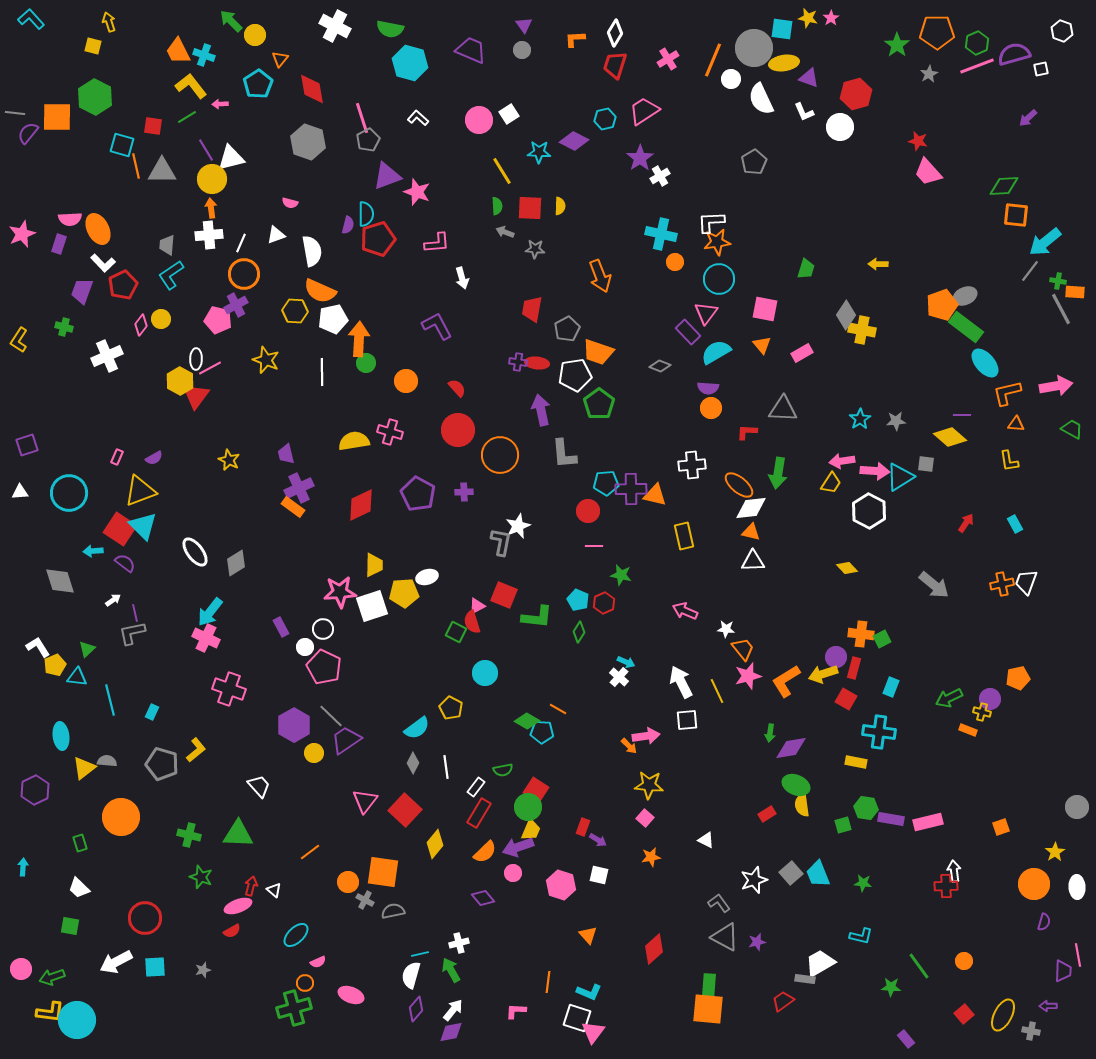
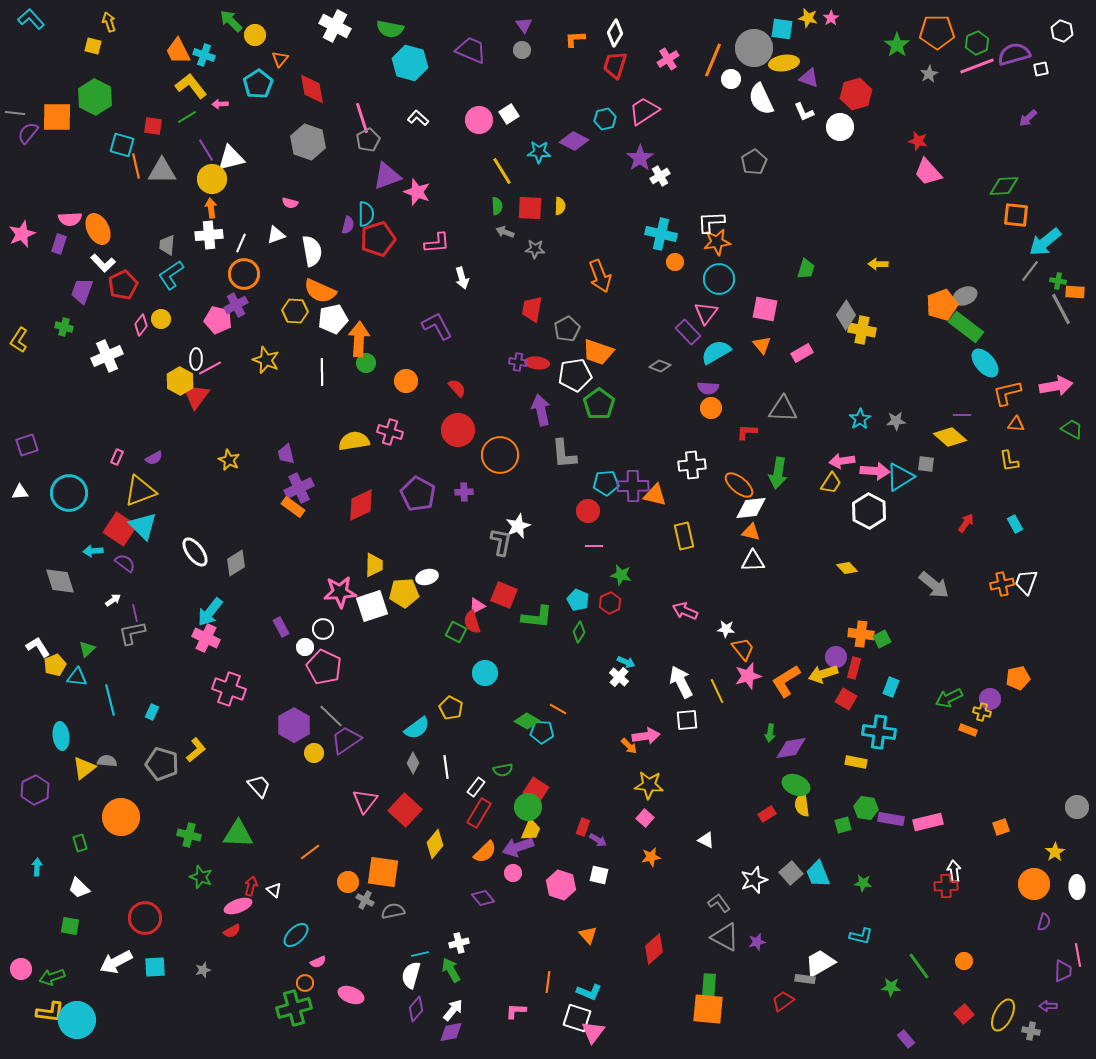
purple cross at (631, 489): moved 2 px right, 3 px up
red hexagon at (604, 603): moved 6 px right
cyan arrow at (23, 867): moved 14 px right
